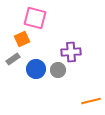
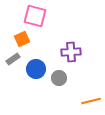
pink square: moved 2 px up
gray circle: moved 1 px right, 8 px down
